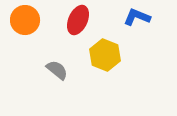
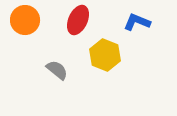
blue L-shape: moved 5 px down
